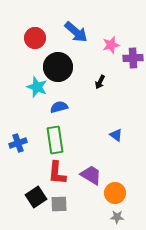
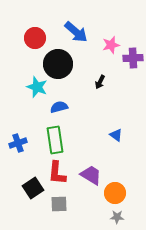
black circle: moved 3 px up
black square: moved 3 px left, 9 px up
